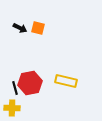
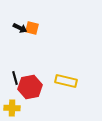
orange square: moved 6 px left
red hexagon: moved 4 px down
black line: moved 10 px up
